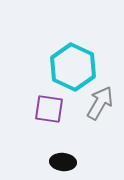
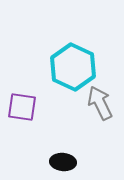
gray arrow: rotated 56 degrees counterclockwise
purple square: moved 27 px left, 2 px up
